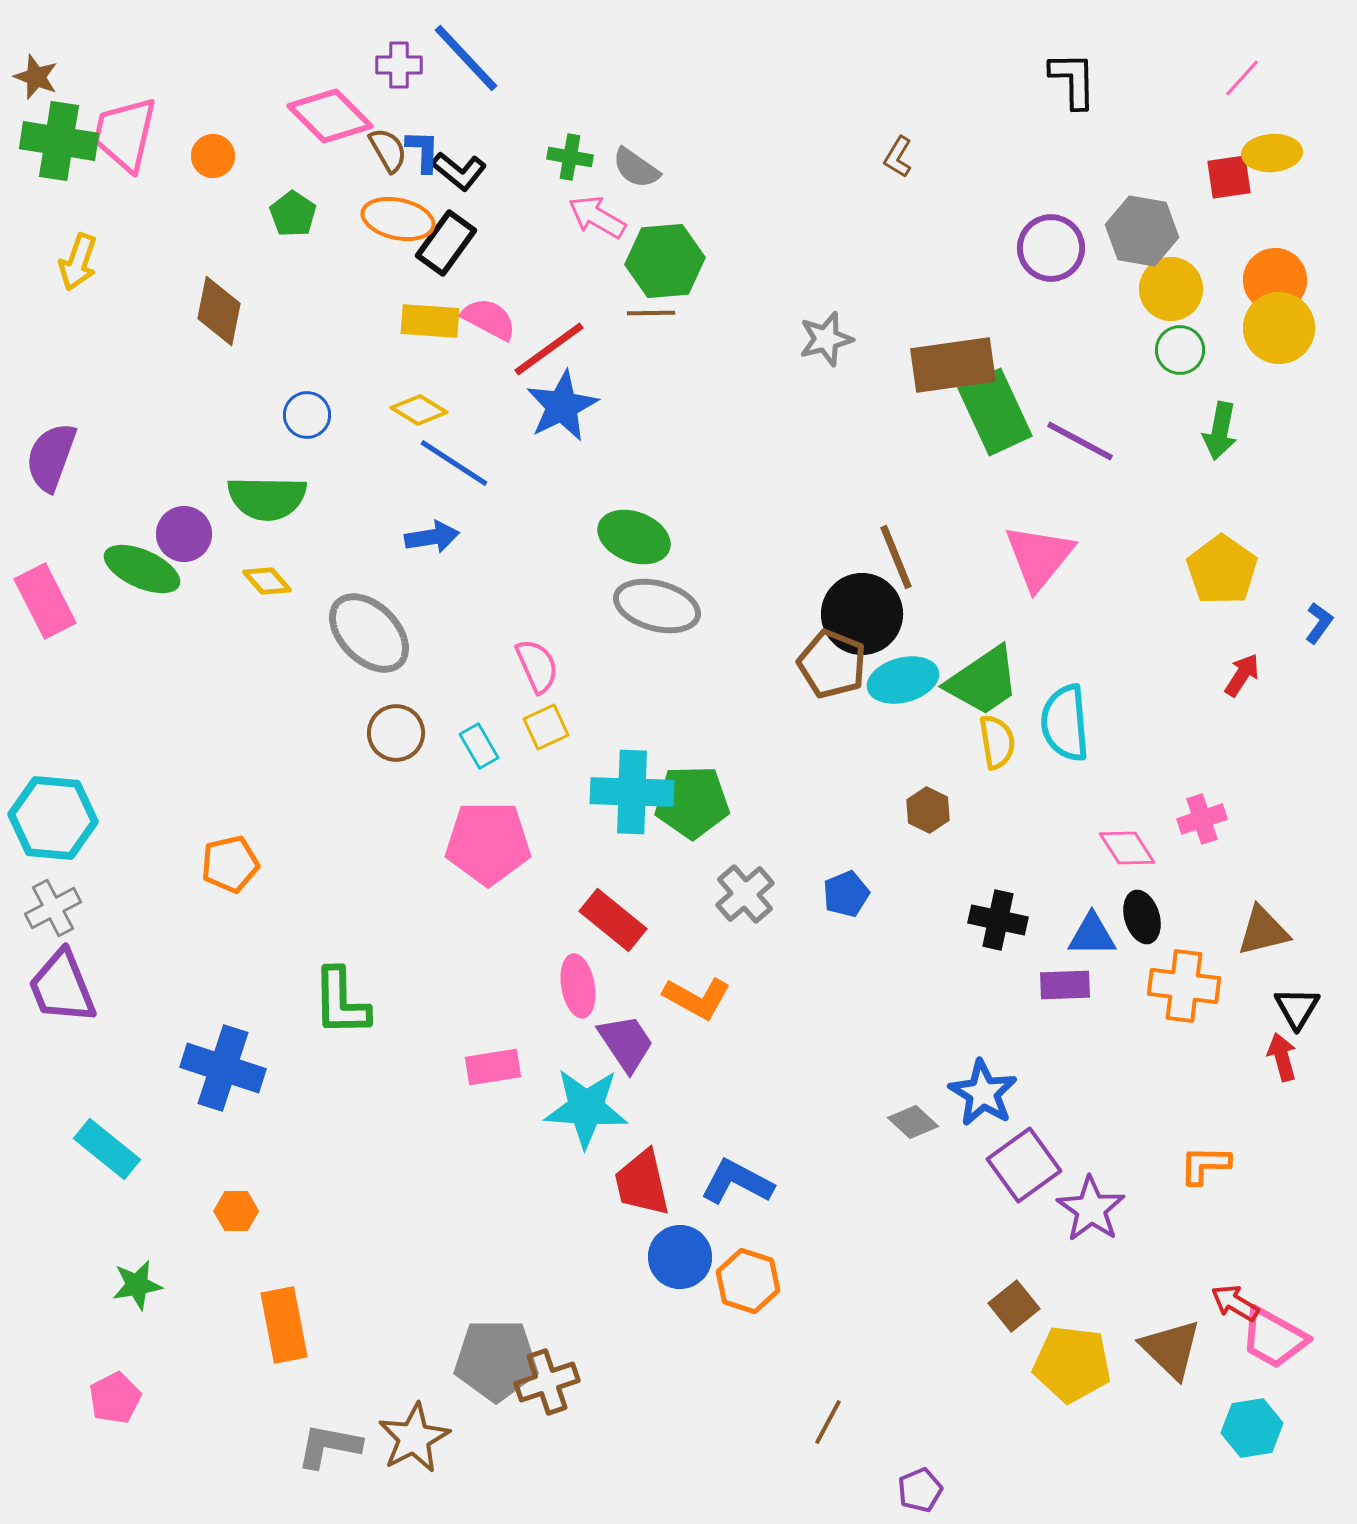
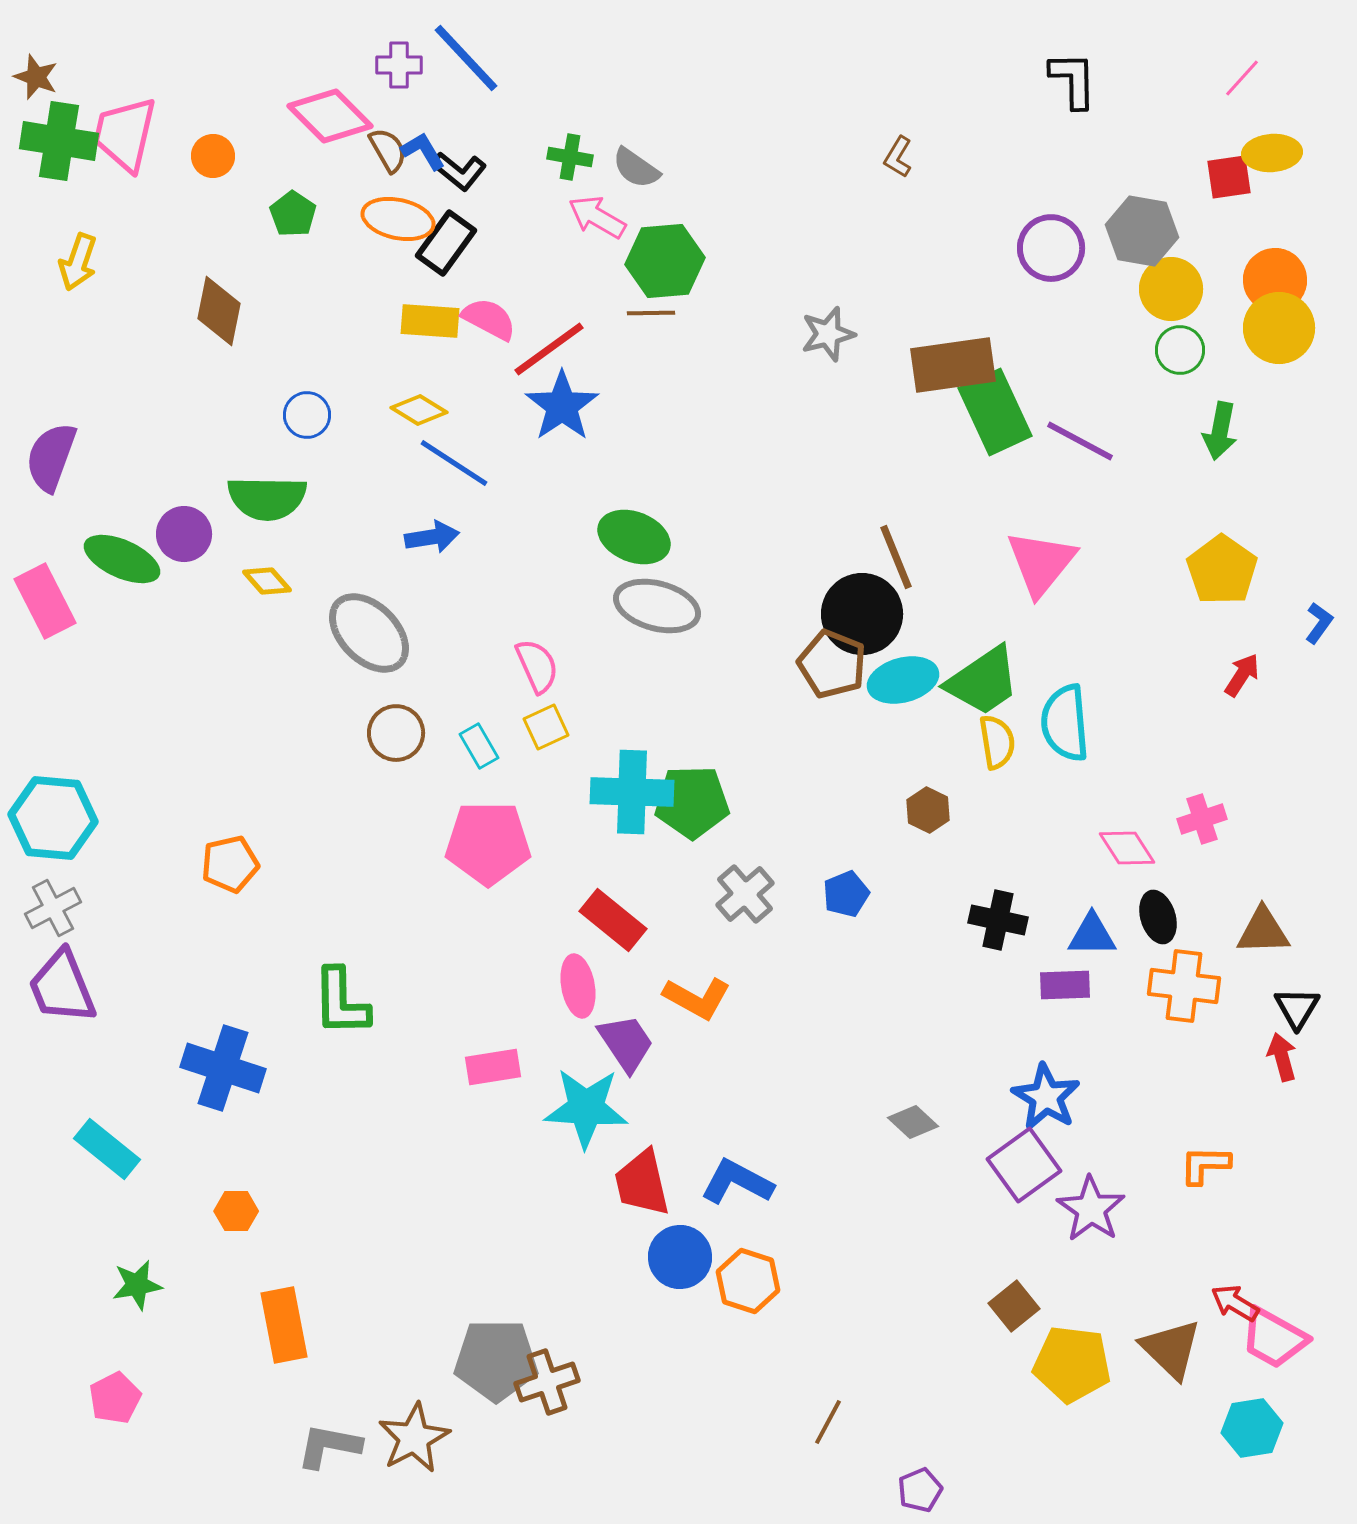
blue L-shape at (423, 151): rotated 33 degrees counterclockwise
gray star at (826, 339): moved 2 px right, 5 px up
blue star at (562, 406): rotated 8 degrees counterclockwise
pink triangle at (1039, 557): moved 2 px right, 6 px down
green ellipse at (142, 569): moved 20 px left, 10 px up
black ellipse at (1142, 917): moved 16 px right
brown triangle at (1263, 931): rotated 12 degrees clockwise
blue star at (983, 1093): moved 63 px right, 4 px down
